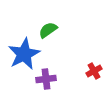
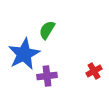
green semicircle: moved 1 px left; rotated 24 degrees counterclockwise
purple cross: moved 1 px right, 3 px up
